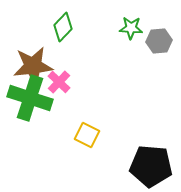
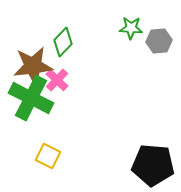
green diamond: moved 15 px down
pink cross: moved 2 px left, 2 px up
green cross: moved 1 px right; rotated 9 degrees clockwise
yellow square: moved 39 px left, 21 px down
black pentagon: moved 2 px right, 1 px up
